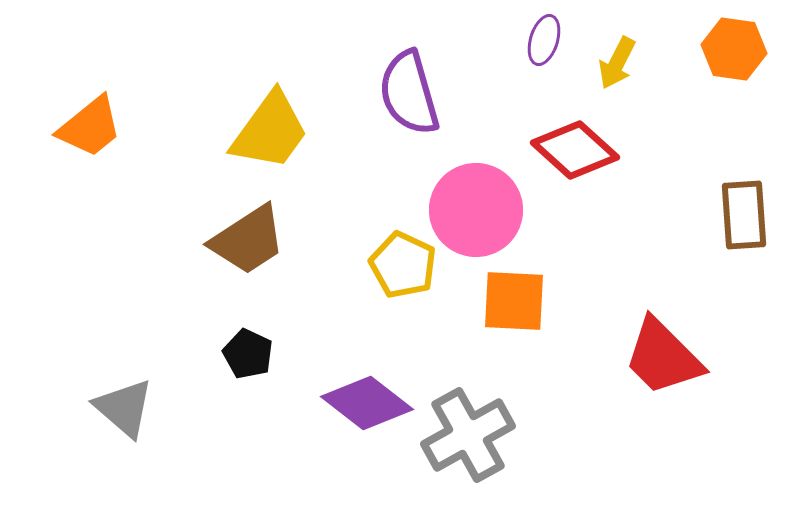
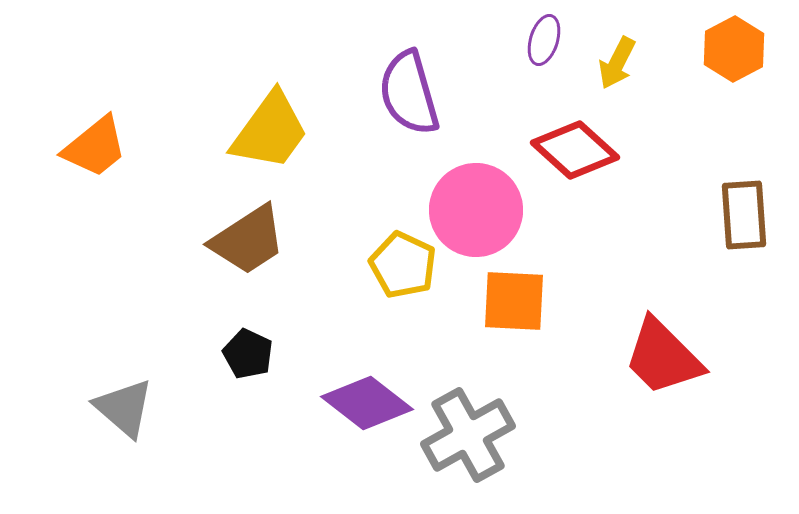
orange hexagon: rotated 24 degrees clockwise
orange trapezoid: moved 5 px right, 20 px down
